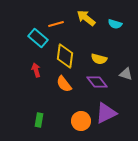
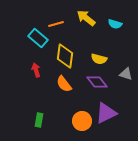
orange circle: moved 1 px right
